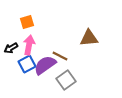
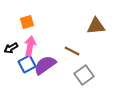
brown triangle: moved 7 px right, 12 px up
pink arrow: moved 1 px right, 1 px down
brown line: moved 12 px right, 5 px up
gray square: moved 18 px right, 5 px up
